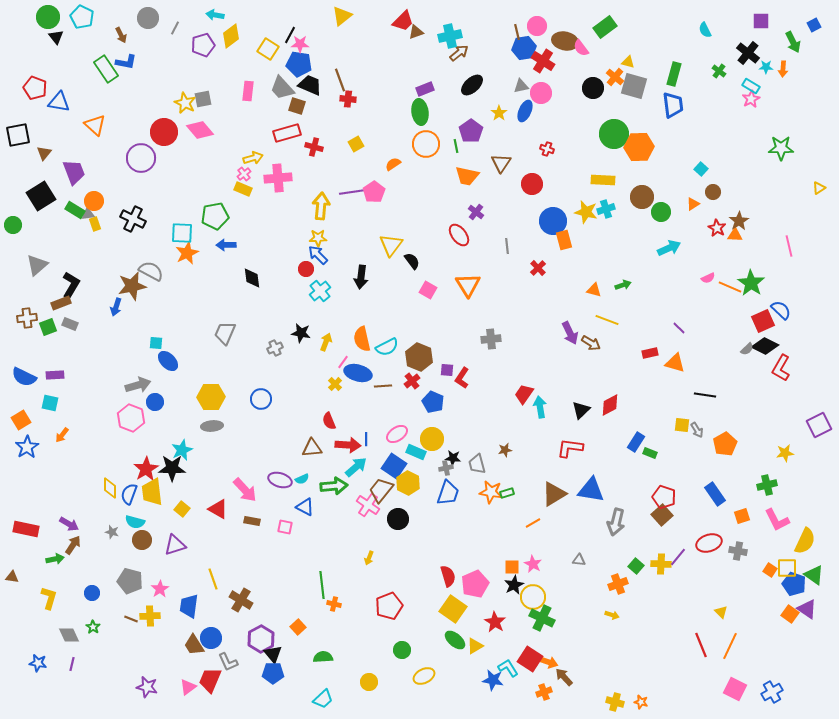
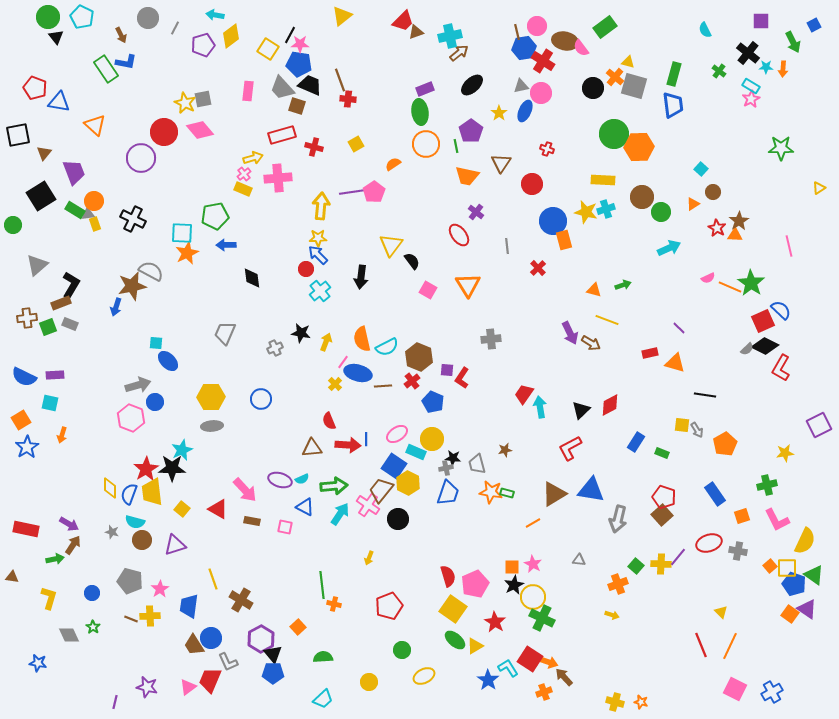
red rectangle at (287, 133): moved 5 px left, 2 px down
orange arrow at (62, 435): rotated 21 degrees counterclockwise
red L-shape at (570, 448): rotated 36 degrees counterclockwise
green rectangle at (650, 453): moved 12 px right
cyan arrow at (356, 467): moved 16 px left, 47 px down; rotated 15 degrees counterclockwise
green rectangle at (507, 493): rotated 32 degrees clockwise
gray arrow at (616, 522): moved 2 px right, 3 px up
orange square at (770, 570): moved 4 px up; rotated 16 degrees clockwise
purple line at (72, 664): moved 43 px right, 38 px down
blue star at (493, 680): moved 5 px left; rotated 25 degrees clockwise
